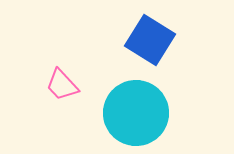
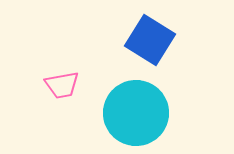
pink trapezoid: rotated 57 degrees counterclockwise
